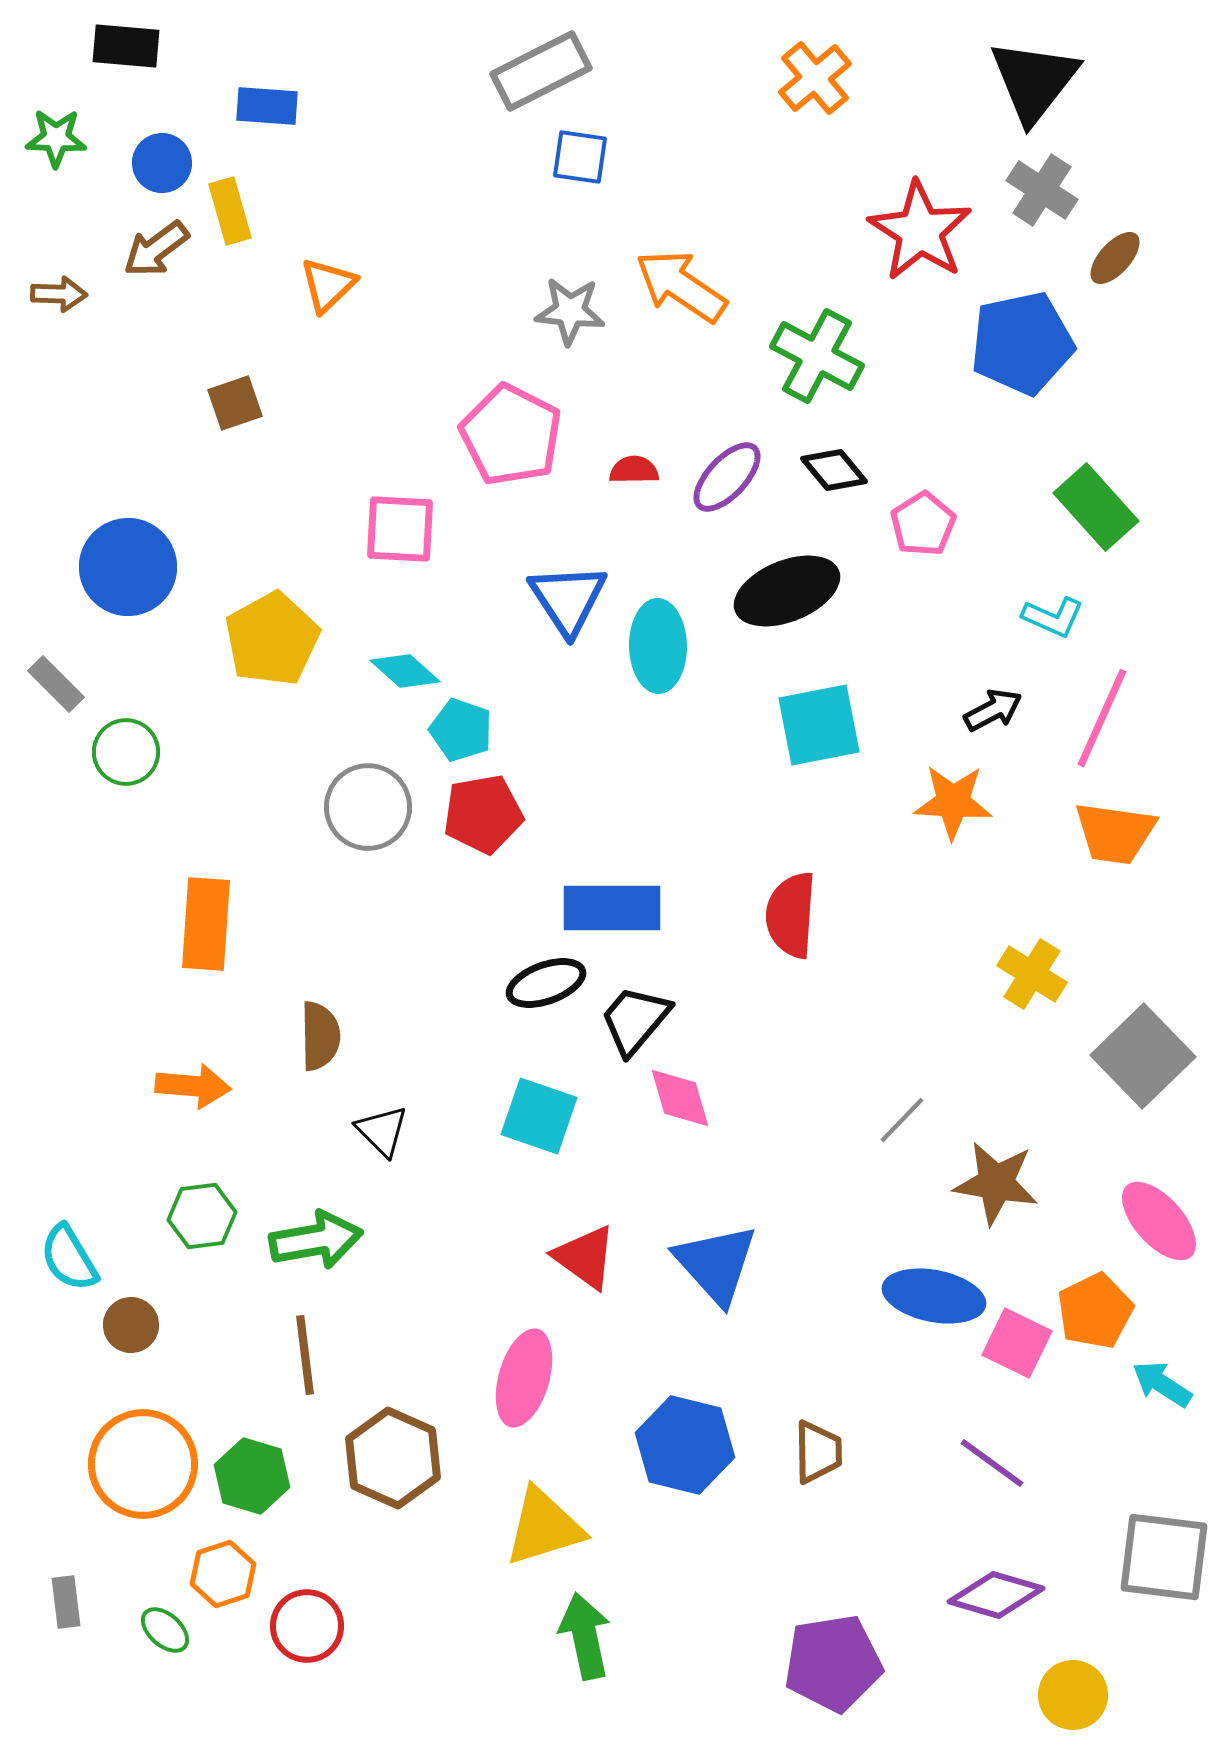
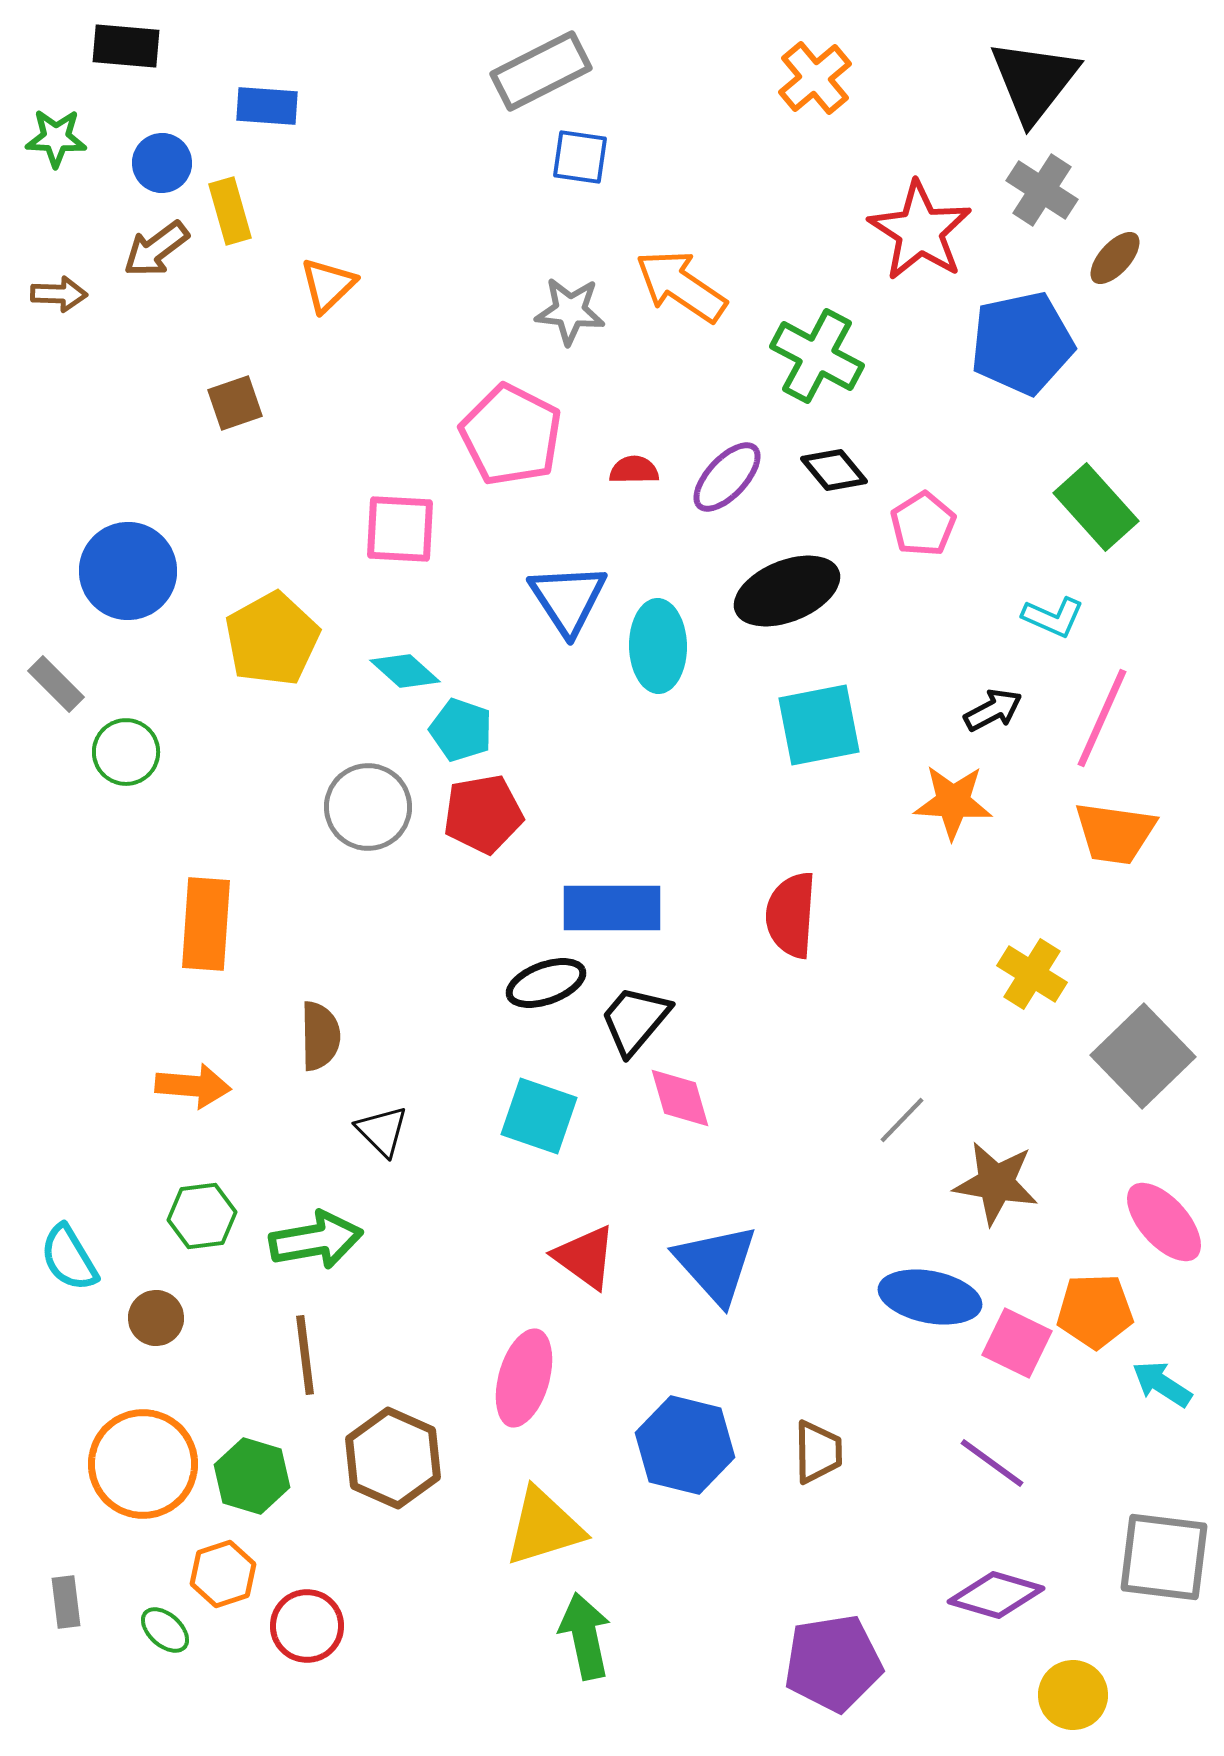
blue circle at (128, 567): moved 4 px down
pink ellipse at (1159, 1221): moved 5 px right, 1 px down
blue ellipse at (934, 1296): moved 4 px left, 1 px down
orange pentagon at (1095, 1311): rotated 24 degrees clockwise
brown circle at (131, 1325): moved 25 px right, 7 px up
